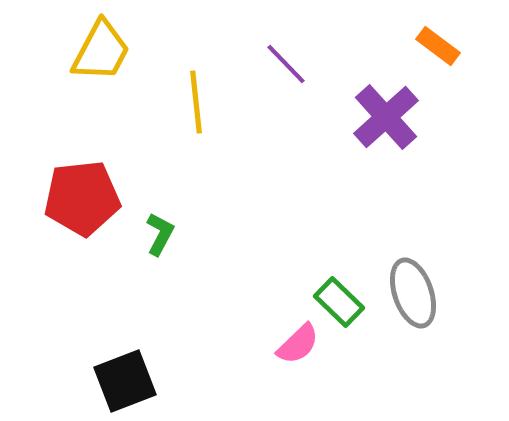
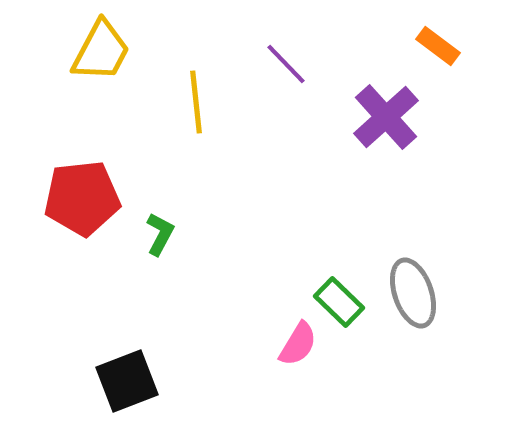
pink semicircle: rotated 15 degrees counterclockwise
black square: moved 2 px right
